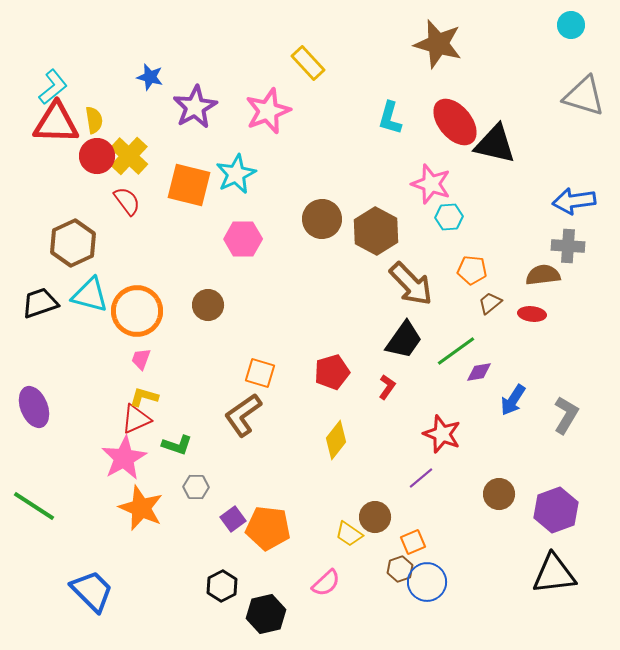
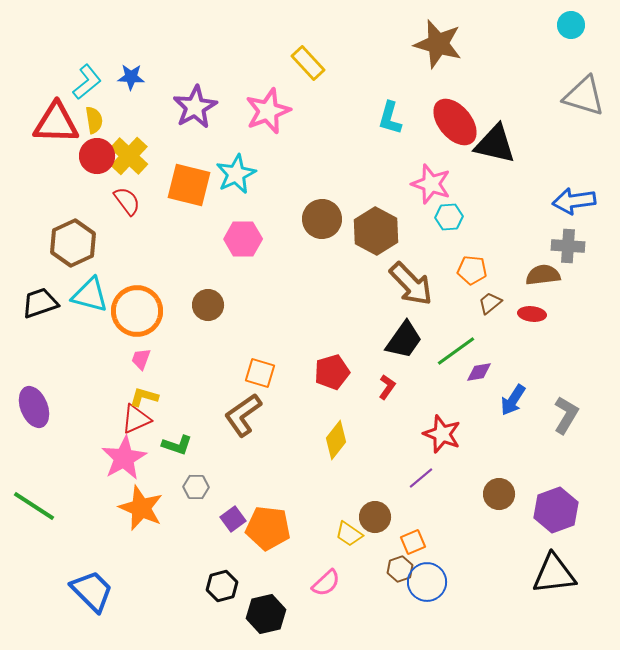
blue star at (150, 77): moved 19 px left; rotated 12 degrees counterclockwise
cyan L-shape at (53, 87): moved 34 px right, 5 px up
black hexagon at (222, 586): rotated 12 degrees clockwise
